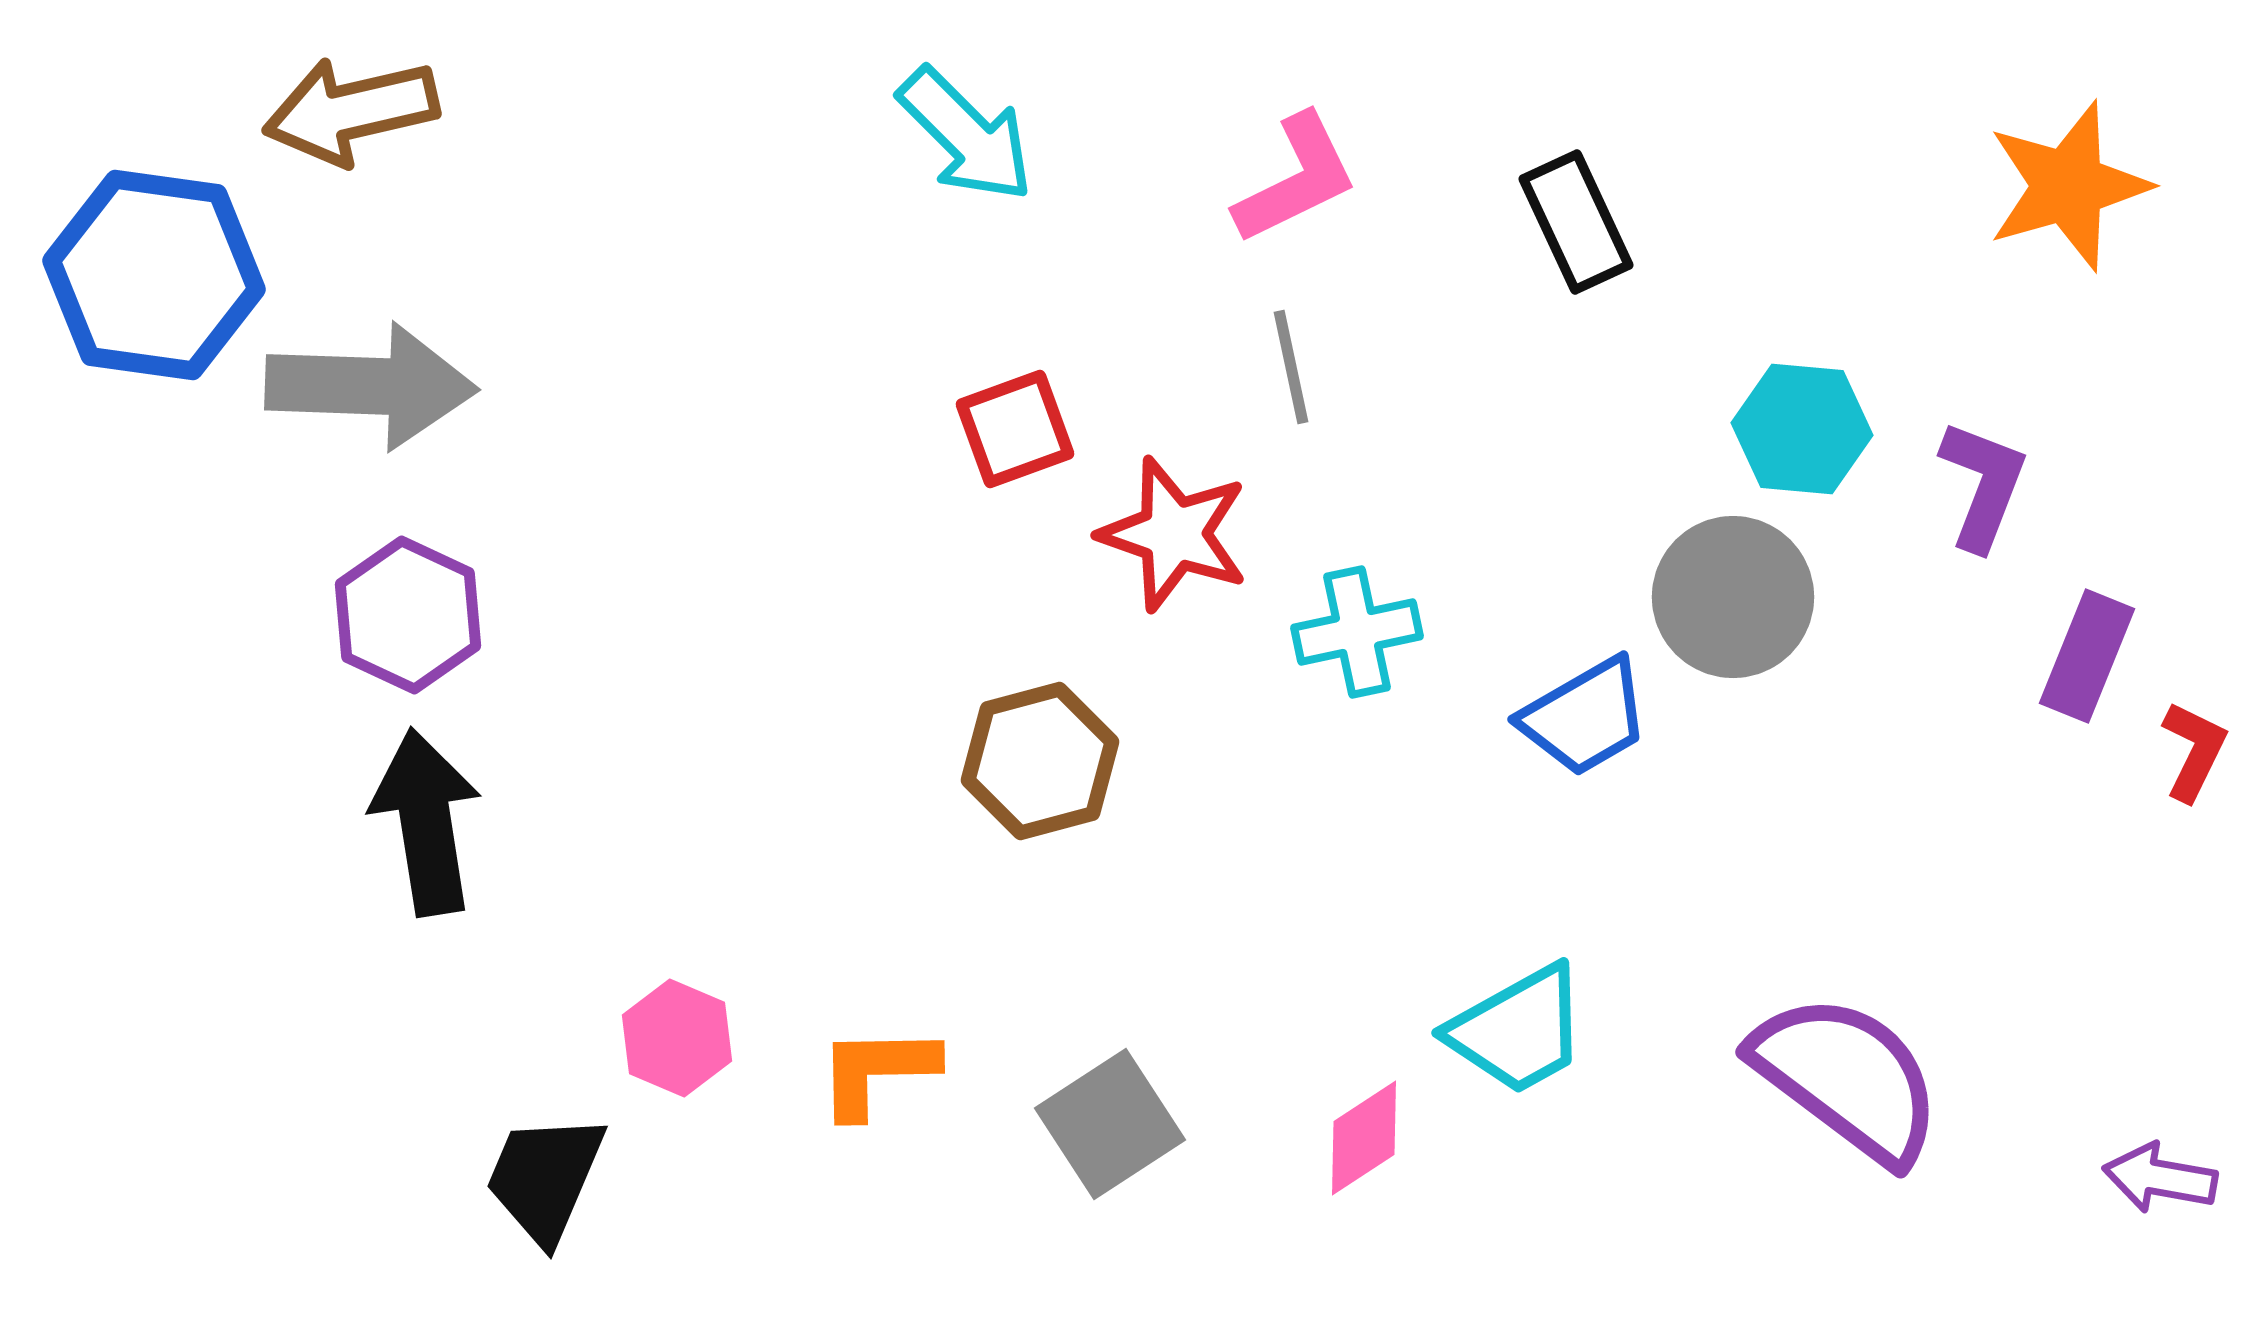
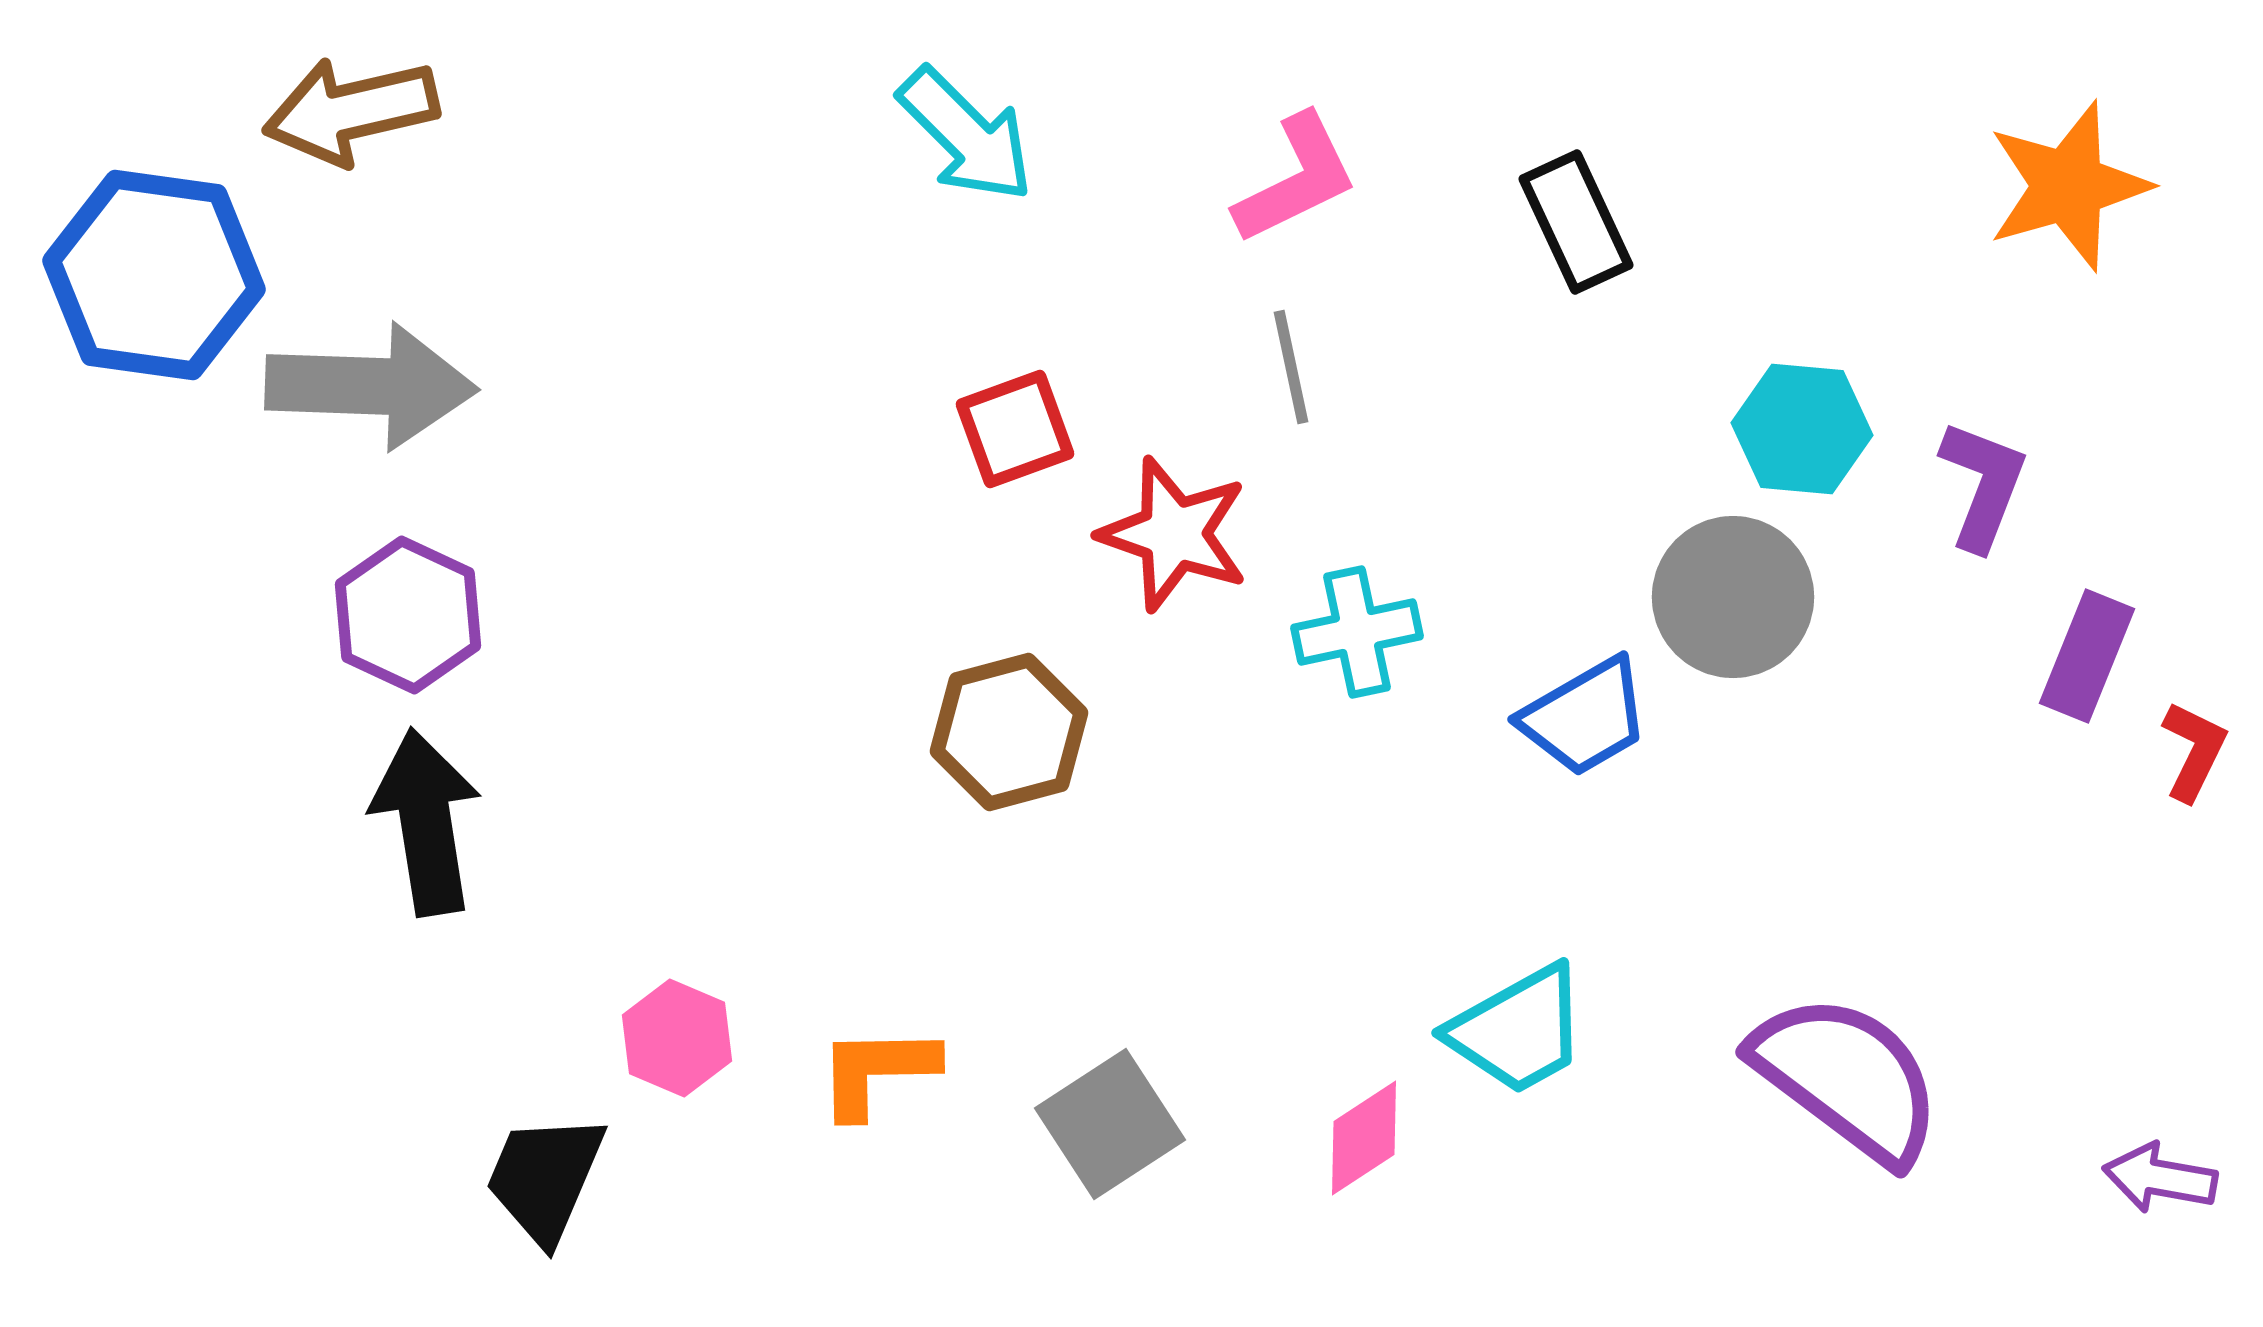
brown hexagon: moved 31 px left, 29 px up
